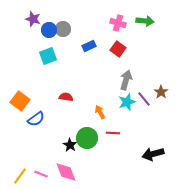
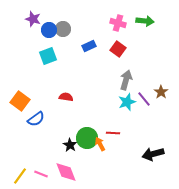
orange arrow: moved 32 px down
